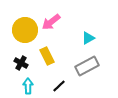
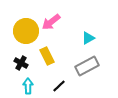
yellow circle: moved 1 px right, 1 px down
